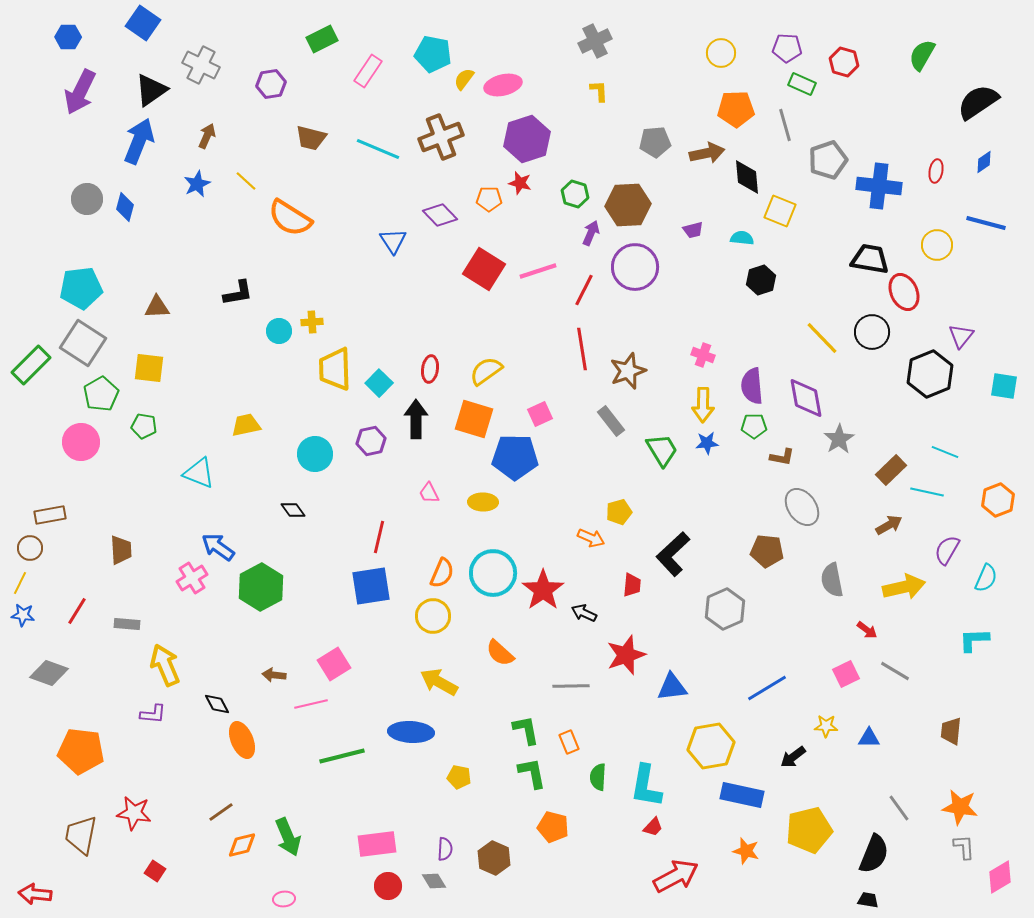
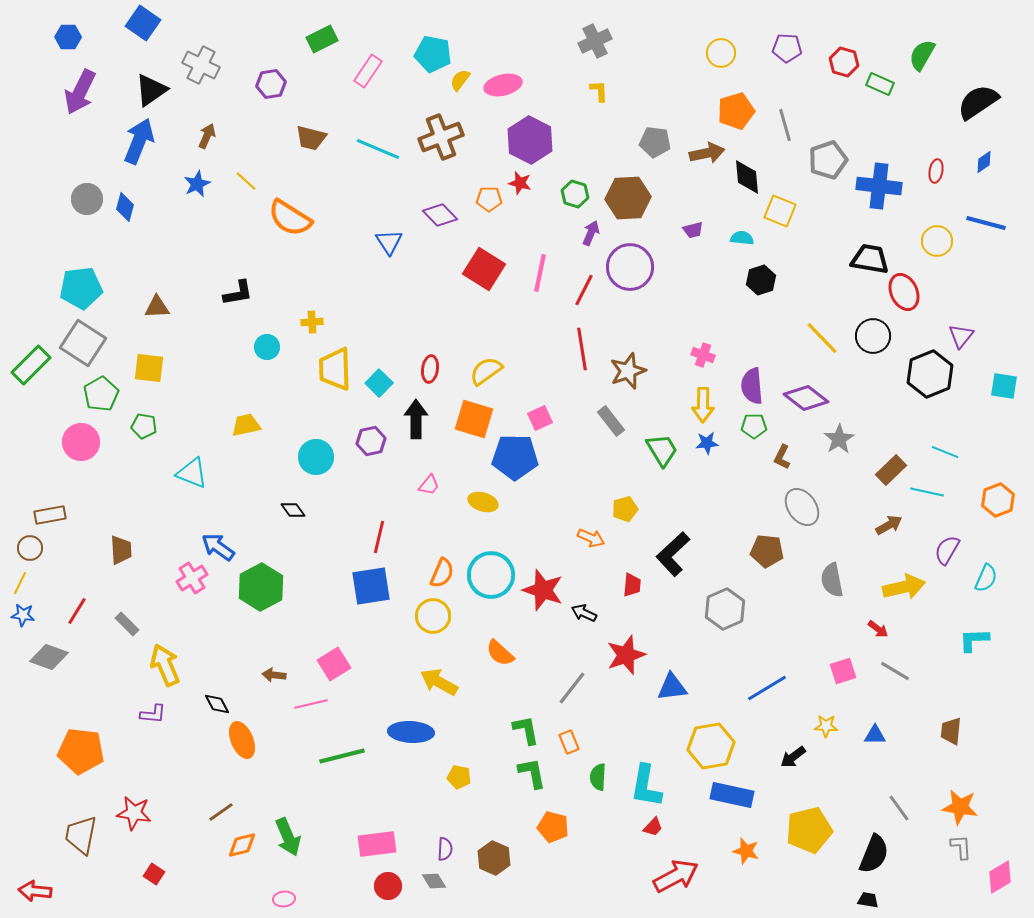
yellow semicircle at (464, 79): moved 4 px left, 1 px down
green rectangle at (802, 84): moved 78 px right
orange pentagon at (736, 109): moved 2 px down; rotated 15 degrees counterclockwise
purple hexagon at (527, 139): moved 3 px right, 1 px down; rotated 15 degrees counterclockwise
gray pentagon at (655, 142): rotated 12 degrees clockwise
brown hexagon at (628, 205): moved 7 px up
blue triangle at (393, 241): moved 4 px left, 1 px down
yellow circle at (937, 245): moved 4 px up
purple circle at (635, 267): moved 5 px left
pink line at (538, 271): moved 2 px right, 2 px down; rotated 60 degrees counterclockwise
cyan circle at (279, 331): moved 12 px left, 16 px down
black circle at (872, 332): moved 1 px right, 4 px down
purple diamond at (806, 398): rotated 42 degrees counterclockwise
pink square at (540, 414): moved 4 px down
cyan circle at (315, 454): moved 1 px right, 3 px down
brown L-shape at (782, 457): rotated 105 degrees clockwise
cyan triangle at (199, 473): moved 7 px left
pink trapezoid at (429, 493): moved 8 px up; rotated 115 degrees counterclockwise
yellow ellipse at (483, 502): rotated 16 degrees clockwise
yellow pentagon at (619, 512): moved 6 px right, 3 px up
cyan circle at (493, 573): moved 2 px left, 2 px down
red star at (543, 590): rotated 18 degrees counterclockwise
gray rectangle at (127, 624): rotated 40 degrees clockwise
red arrow at (867, 630): moved 11 px right, 1 px up
gray diamond at (49, 673): moved 16 px up
pink square at (846, 674): moved 3 px left, 3 px up; rotated 8 degrees clockwise
gray line at (571, 686): moved 1 px right, 2 px down; rotated 51 degrees counterclockwise
blue triangle at (869, 738): moved 6 px right, 3 px up
blue rectangle at (742, 795): moved 10 px left
gray L-shape at (964, 847): moved 3 px left
red square at (155, 871): moved 1 px left, 3 px down
red arrow at (35, 894): moved 3 px up
